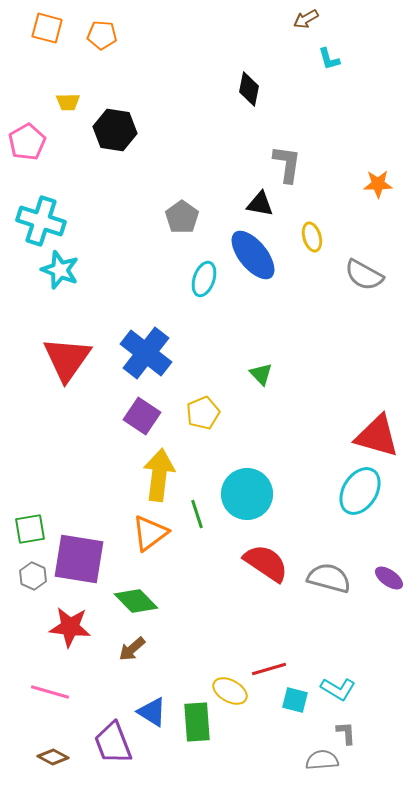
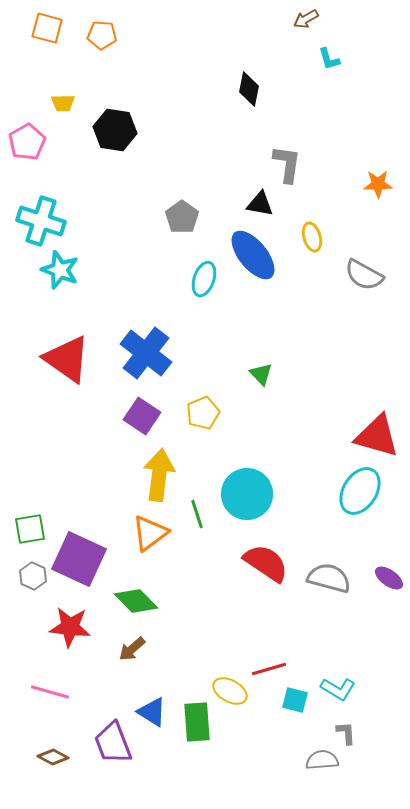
yellow trapezoid at (68, 102): moved 5 px left, 1 px down
red triangle at (67, 359): rotated 30 degrees counterclockwise
purple square at (79, 559): rotated 16 degrees clockwise
